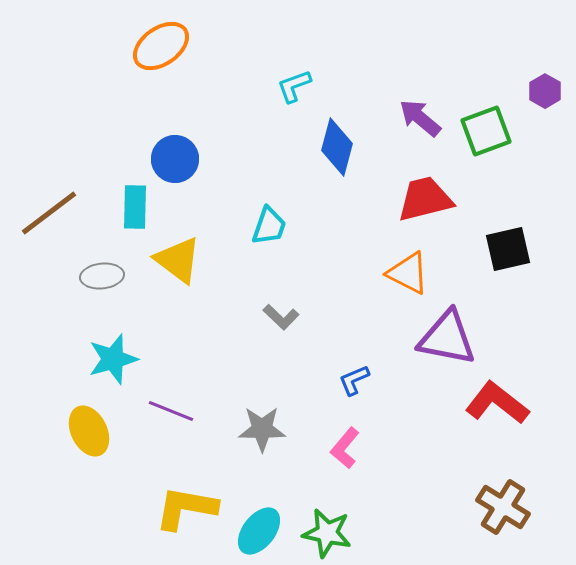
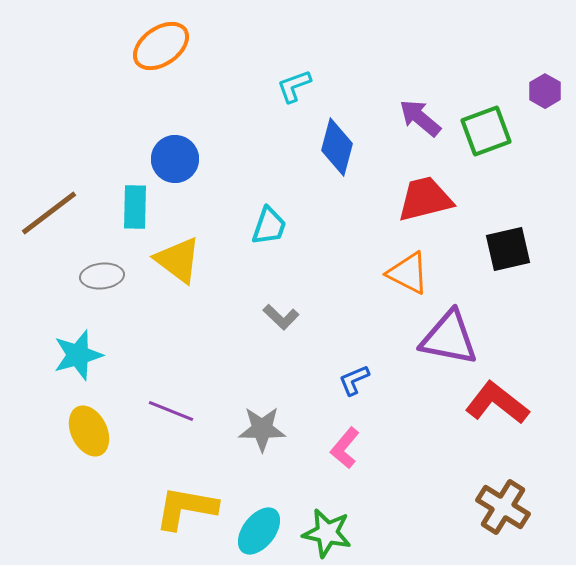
purple triangle: moved 2 px right
cyan star: moved 35 px left, 4 px up
